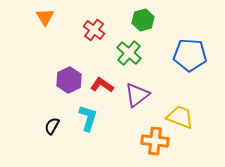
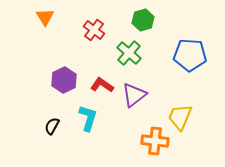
purple hexagon: moved 5 px left
purple triangle: moved 3 px left
yellow trapezoid: rotated 88 degrees counterclockwise
